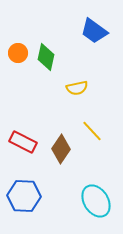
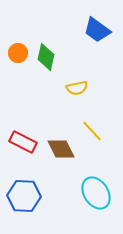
blue trapezoid: moved 3 px right, 1 px up
brown diamond: rotated 60 degrees counterclockwise
cyan ellipse: moved 8 px up
